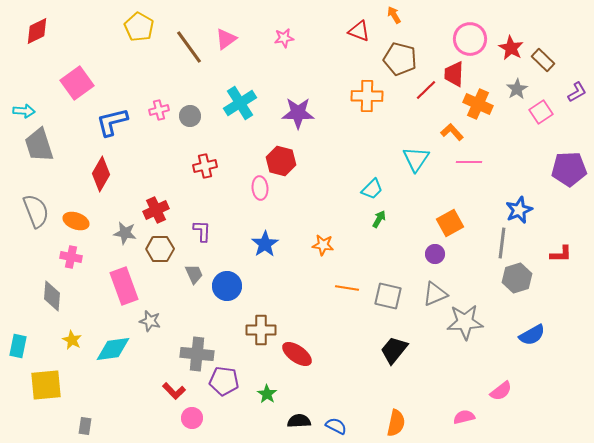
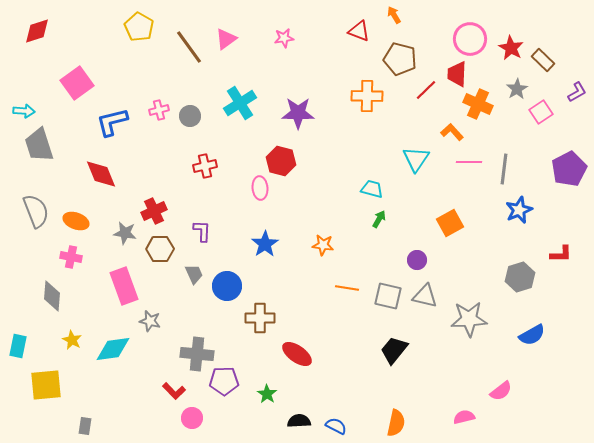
red diamond at (37, 31): rotated 8 degrees clockwise
red trapezoid at (454, 74): moved 3 px right
purple pentagon at (569, 169): rotated 24 degrees counterclockwise
red diamond at (101, 174): rotated 52 degrees counterclockwise
cyan trapezoid at (372, 189): rotated 120 degrees counterclockwise
red cross at (156, 210): moved 2 px left, 1 px down
gray line at (502, 243): moved 2 px right, 74 px up
purple circle at (435, 254): moved 18 px left, 6 px down
gray hexagon at (517, 278): moved 3 px right, 1 px up
gray triangle at (435, 294): moved 10 px left, 2 px down; rotated 36 degrees clockwise
gray star at (465, 322): moved 4 px right, 3 px up
brown cross at (261, 330): moved 1 px left, 12 px up
purple pentagon at (224, 381): rotated 8 degrees counterclockwise
